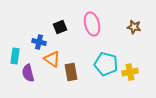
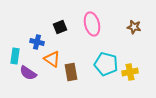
blue cross: moved 2 px left
purple semicircle: rotated 42 degrees counterclockwise
